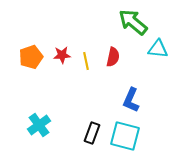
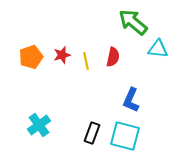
red star: rotated 12 degrees counterclockwise
